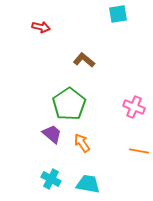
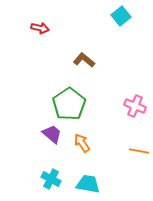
cyan square: moved 3 px right, 2 px down; rotated 30 degrees counterclockwise
red arrow: moved 1 px left, 1 px down
pink cross: moved 1 px right, 1 px up
